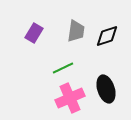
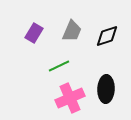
gray trapezoid: moved 4 px left; rotated 15 degrees clockwise
green line: moved 4 px left, 2 px up
black ellipse: rotated 20 degrees clockwise
